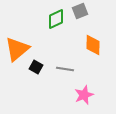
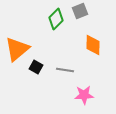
green diamond: rotated 20 degrees counterclockwise
gray line: moved 1 px down
pink star: rotated 18 degrees clockwise
